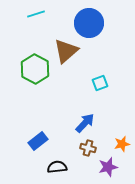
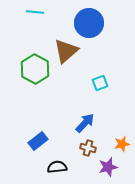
cyan line: moved 1 px left, 2 px up; rotated 24 degrees clockwise
